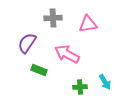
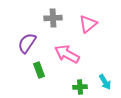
pink triangle: rotated 30 degrees counterclockwise
green rectangle: rotated 49 degrees clockwise
